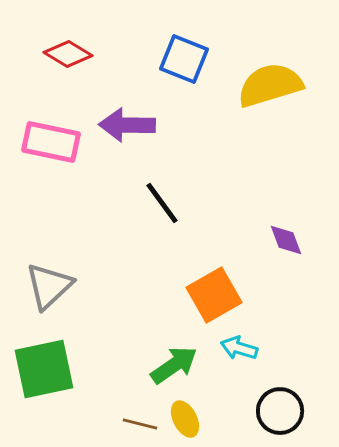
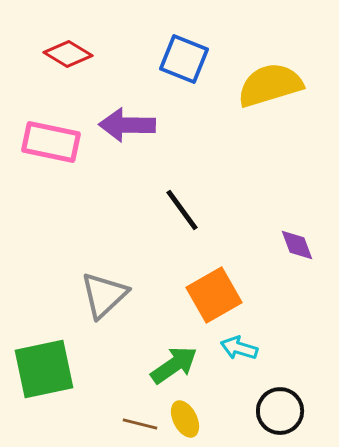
black line: moved 20 px right, 7 px down
purple diamond: moved 11 px right, 5 px down
gray triangle: moved 55 px right, 9 px down
